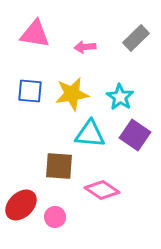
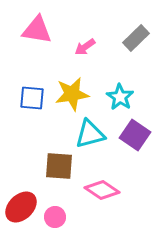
pink triangle: moved 2 px right, 4 px up
pink arrow: rotated 30 degrees counterclockwise
blue square: moved 2 px right, 7 px down
cyan triangle: rotated 20 degrees counterclockwise
red ellipse: moved 2 px down
